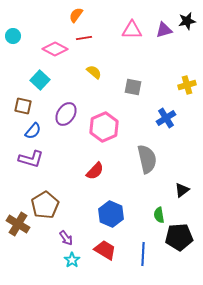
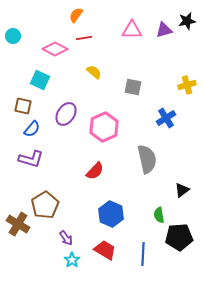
cyan square: rotated 18 degrees counterclockwise
blue semicircle: moved 1 px left, 2 px up
